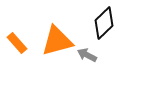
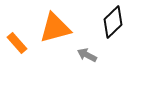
black diamond: moved 9 px right, 1 px up
orange triangle: moved 2 px left, 13 px up
